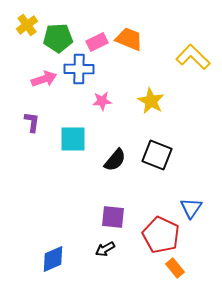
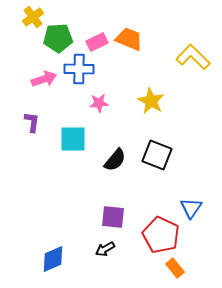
yellow cross: moved 6 px right, 8 px up
pink star: moved 3 px left, 2 px down
